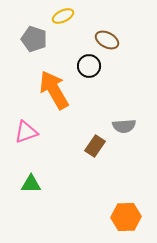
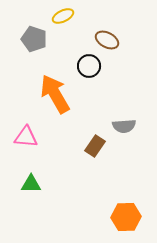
orange arrow: moved 1 px right, 4 px down
pink triangle: moved 5 px down; rotated 25 degrees clockwise
